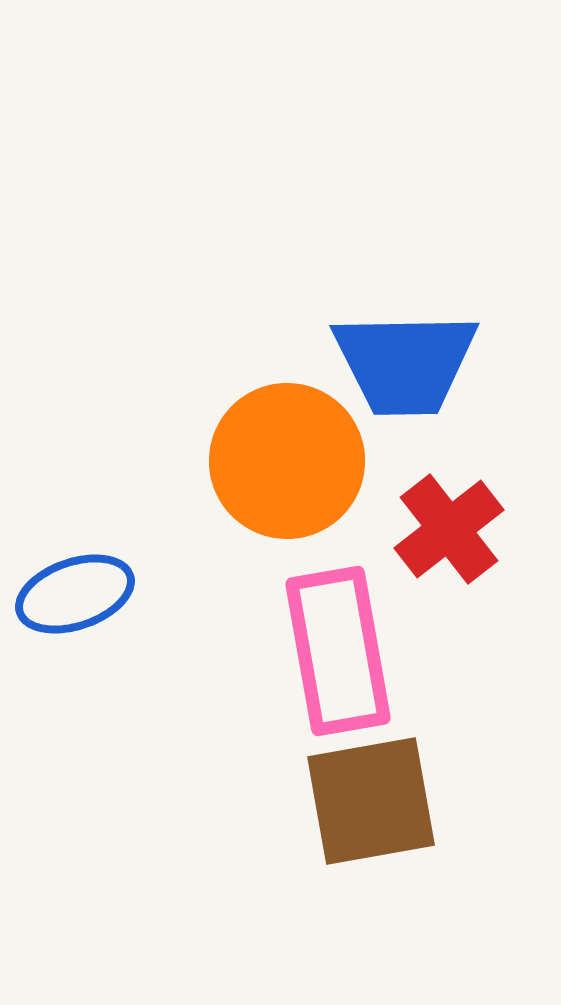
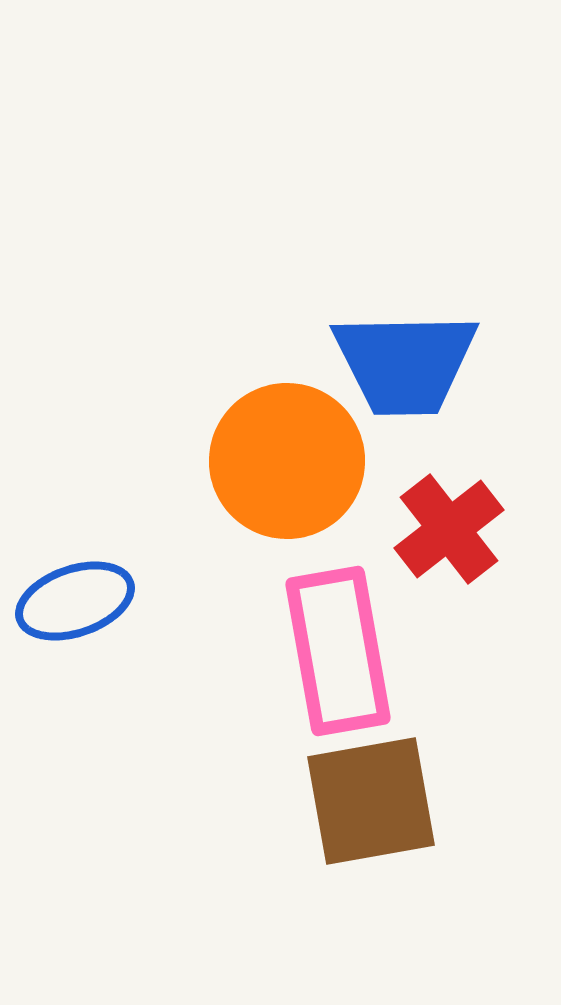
blue ellipse: moved 7 px down
